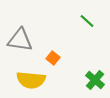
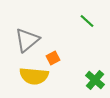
gray triangle: moved 7 px right; rotated 48 degrees counterclockwise
orange square: rotated 24 degrees clockwise
yellow semicircle: moved 3 px right, 4 px up
